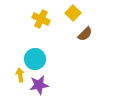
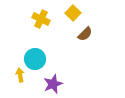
purple star: moved 14 px right, 1 px up; rotated 12 degrees counterclockwise
